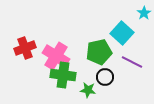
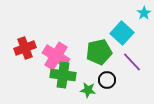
purple line: rotated 20 degrees clockwise
black circle: moved 2 px right, 3 px down
